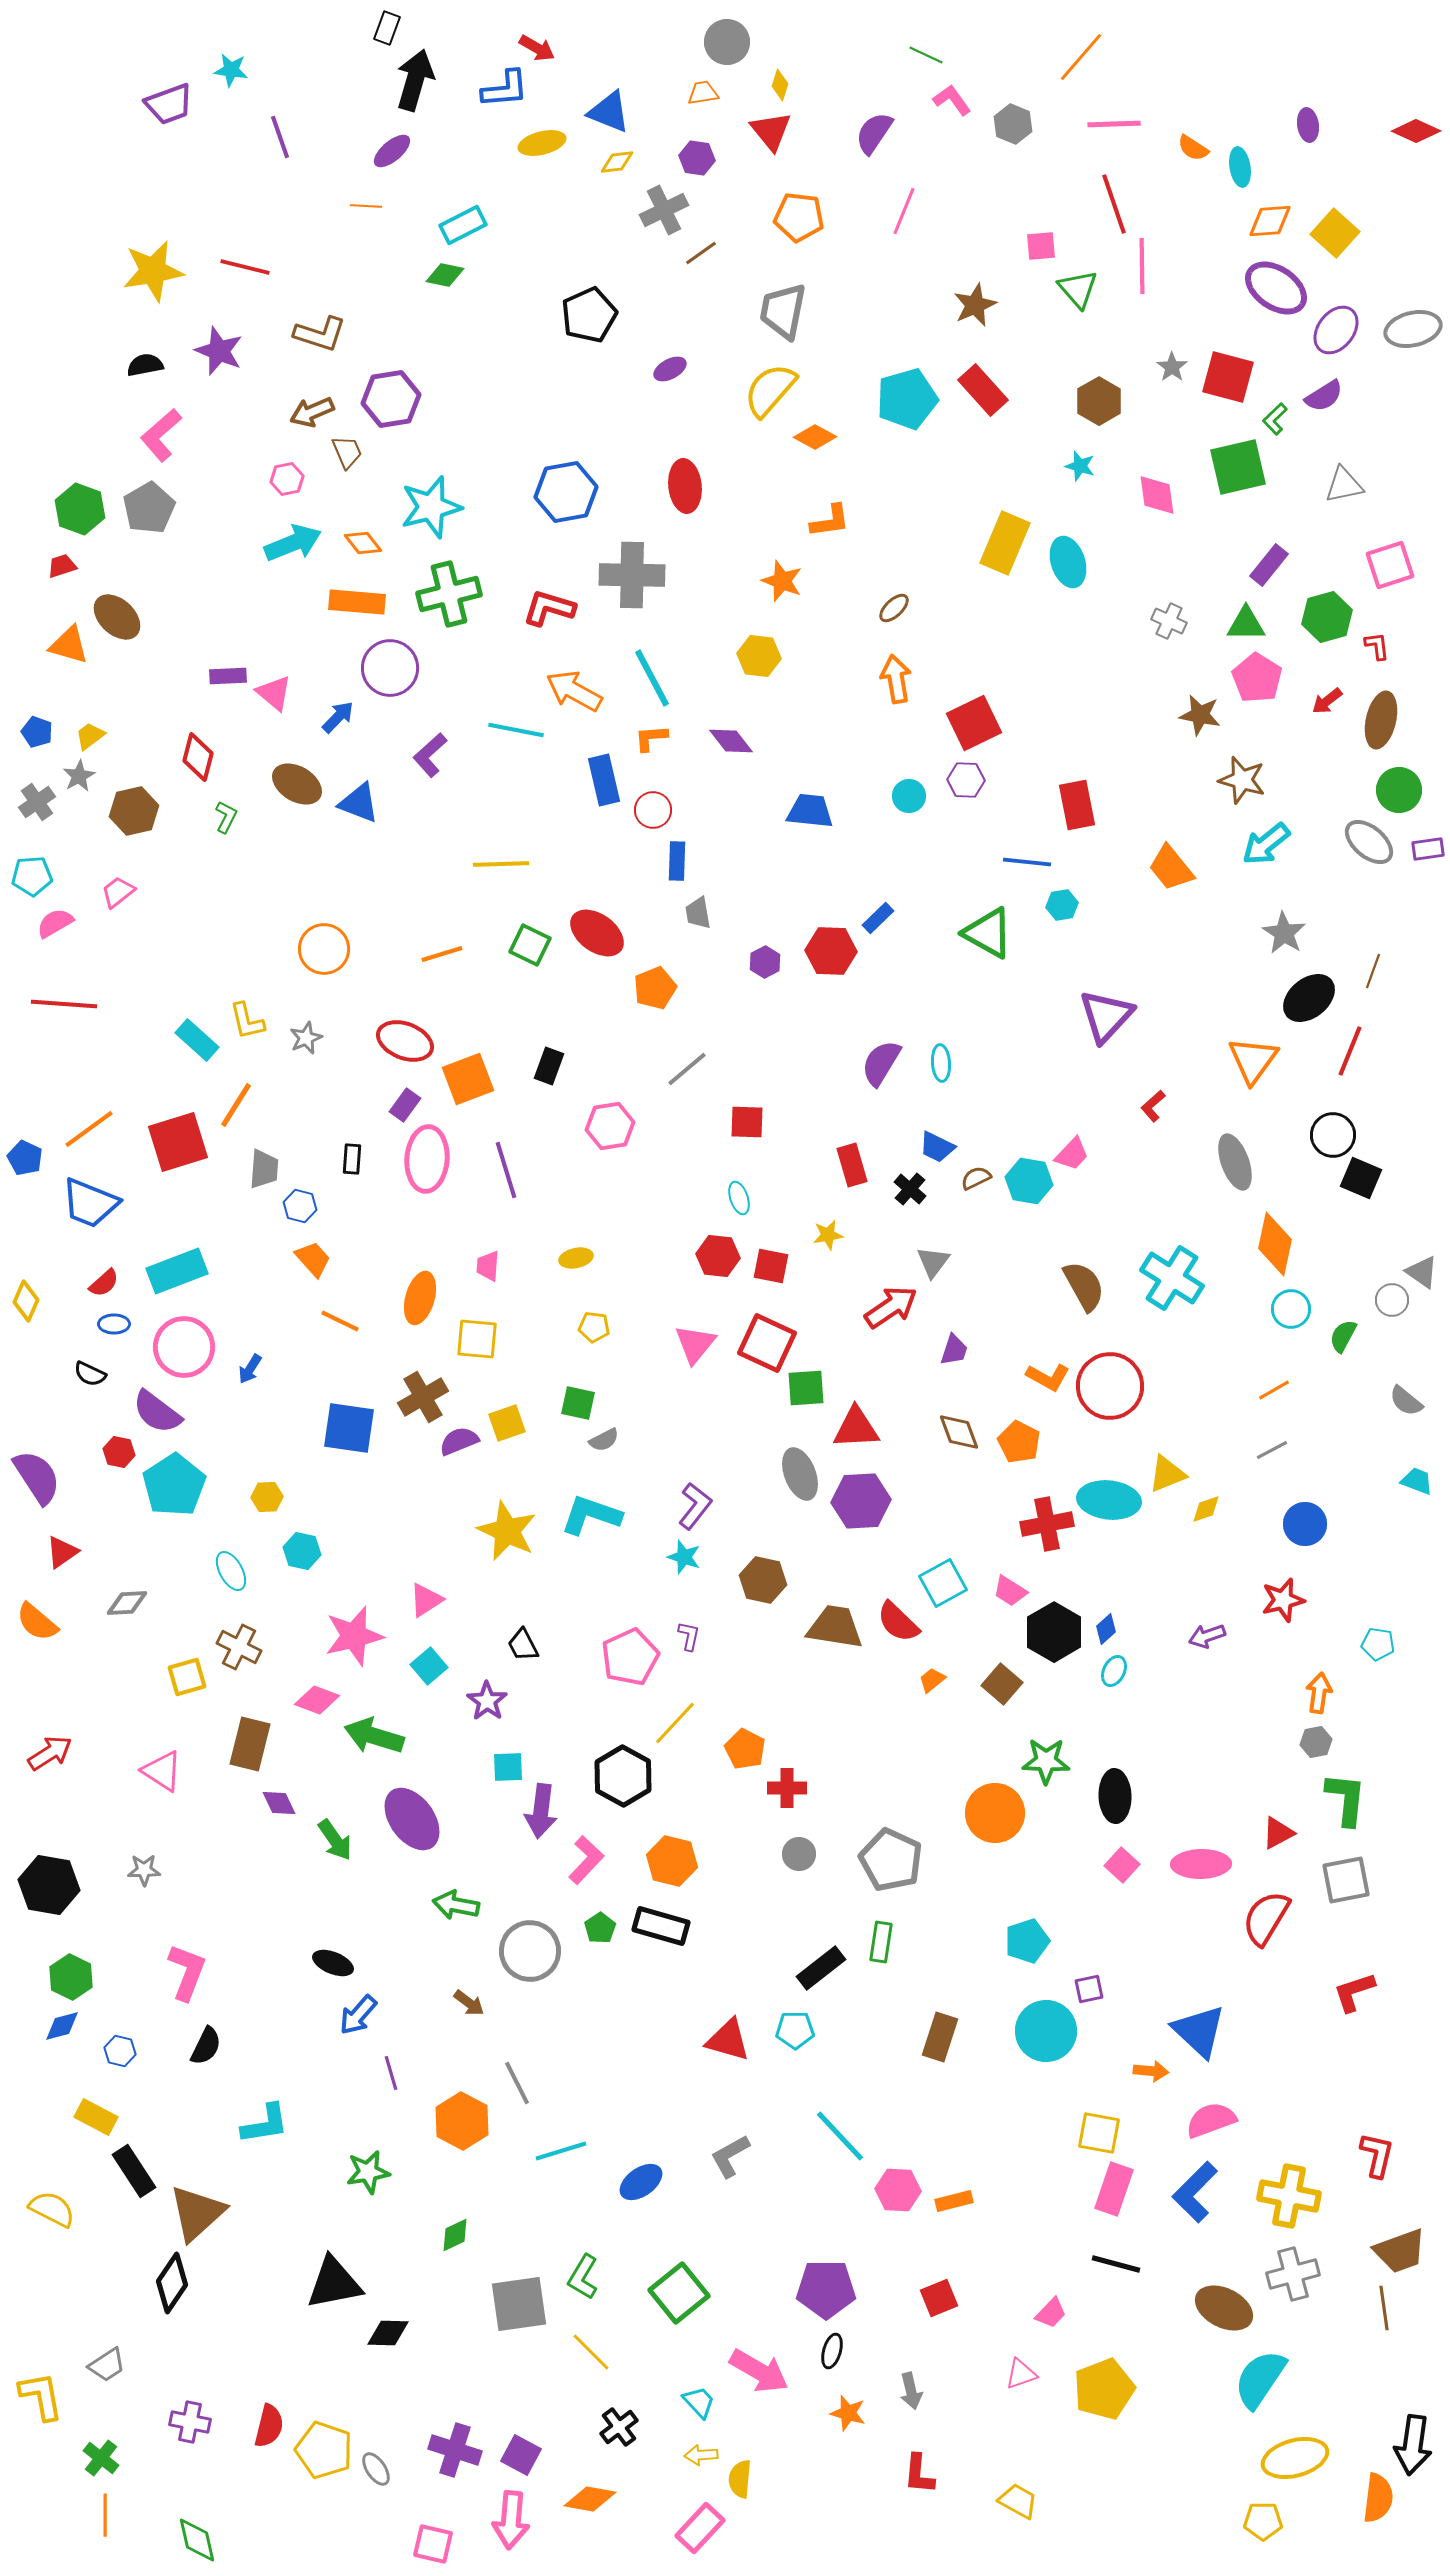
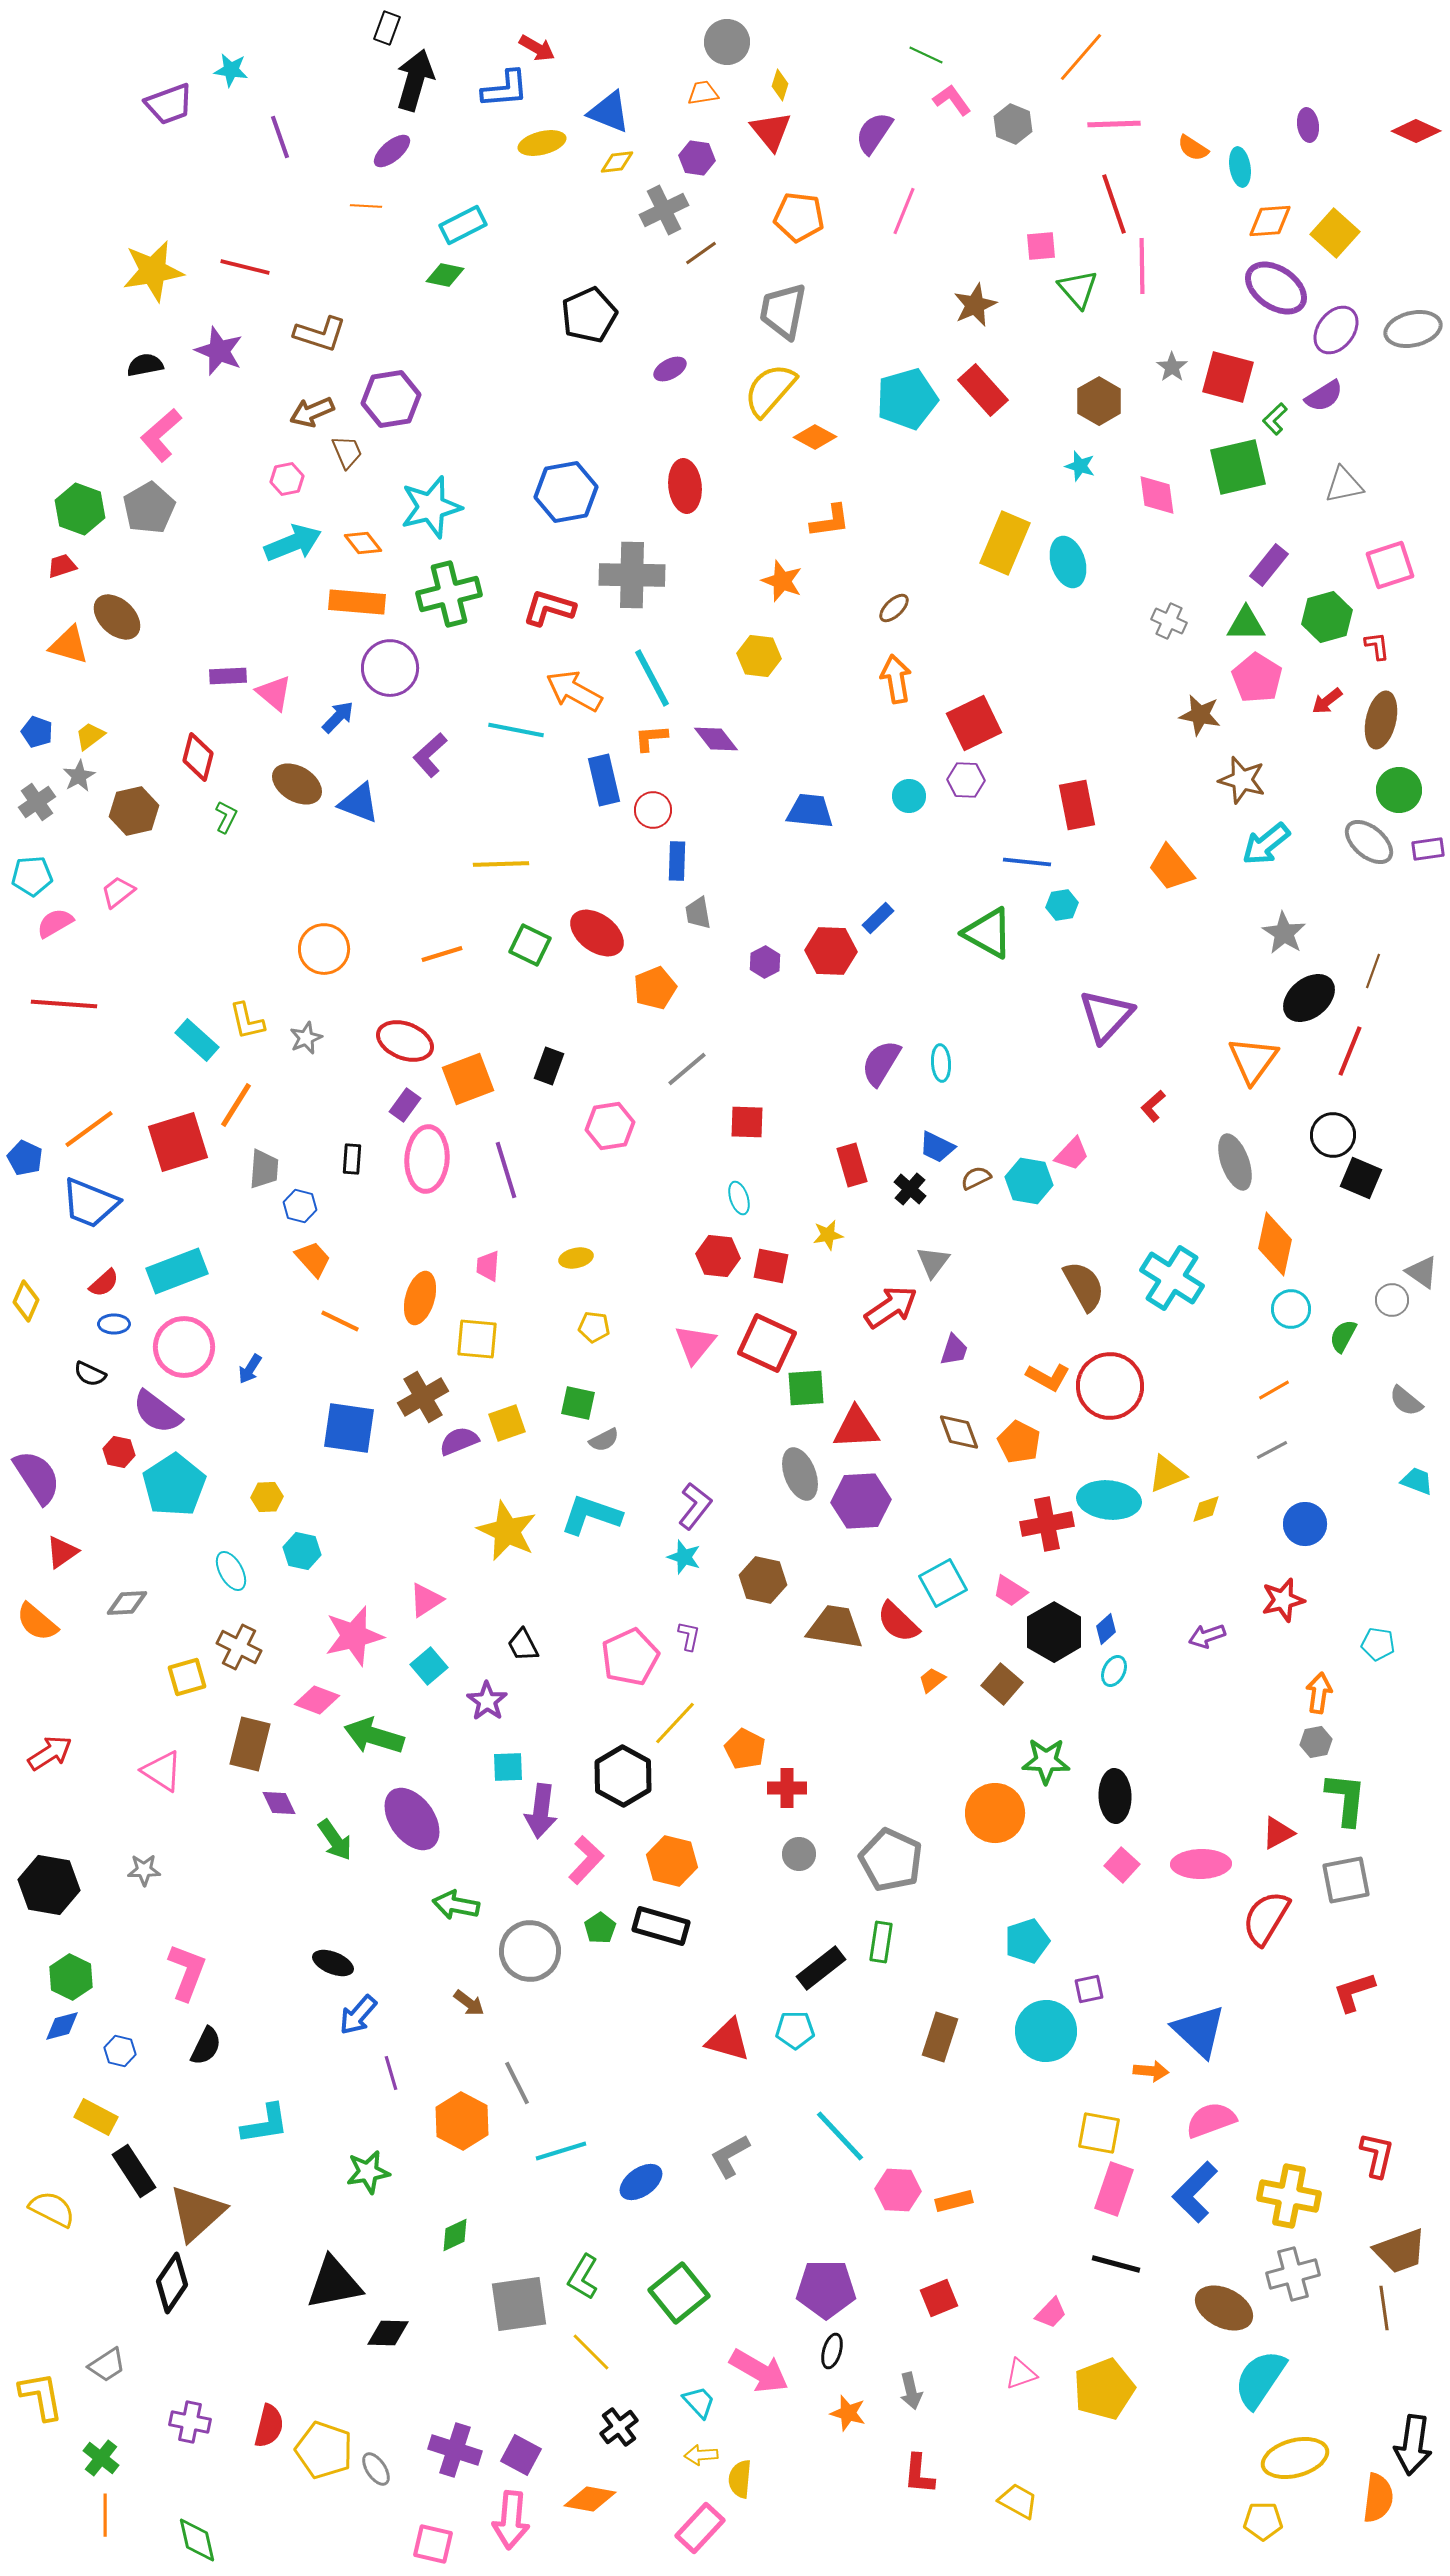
purple diamond at (731, 741): moved 15 px left, 2 px up
